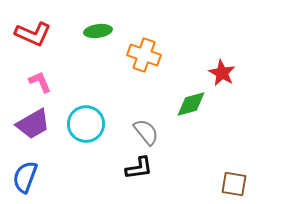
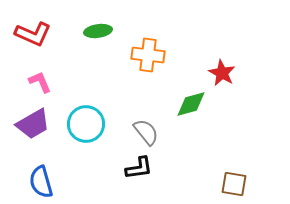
orange cross: moved 4 px right; rotated 12 degrees counterclockwise
blue semicircle: moved 16 px right, 5 px down; rotated 36 degrees counterclockwise
